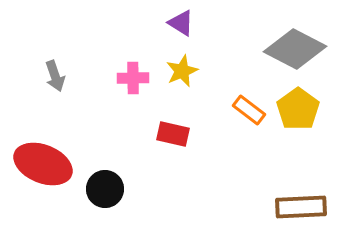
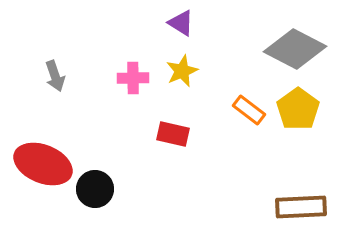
black circle: moved 10 px left
